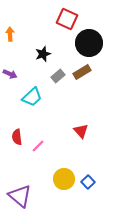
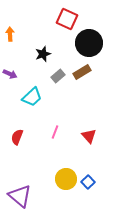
red triangle: moved 8 px right, 5 px down
red semicircle: rotated 28 degrees clockwise
pink line: moved 17 px right, 14 px up; rotated 24 degrees counterclockwise
yellow circle: moved 2 px right
